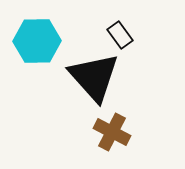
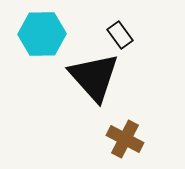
cyan hexagon: moved 5 px right, 7 px up
brown cross: moved 13 px right, 7 px down
